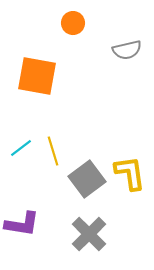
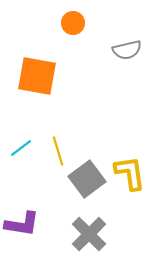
yellow line: moved 5 px right
